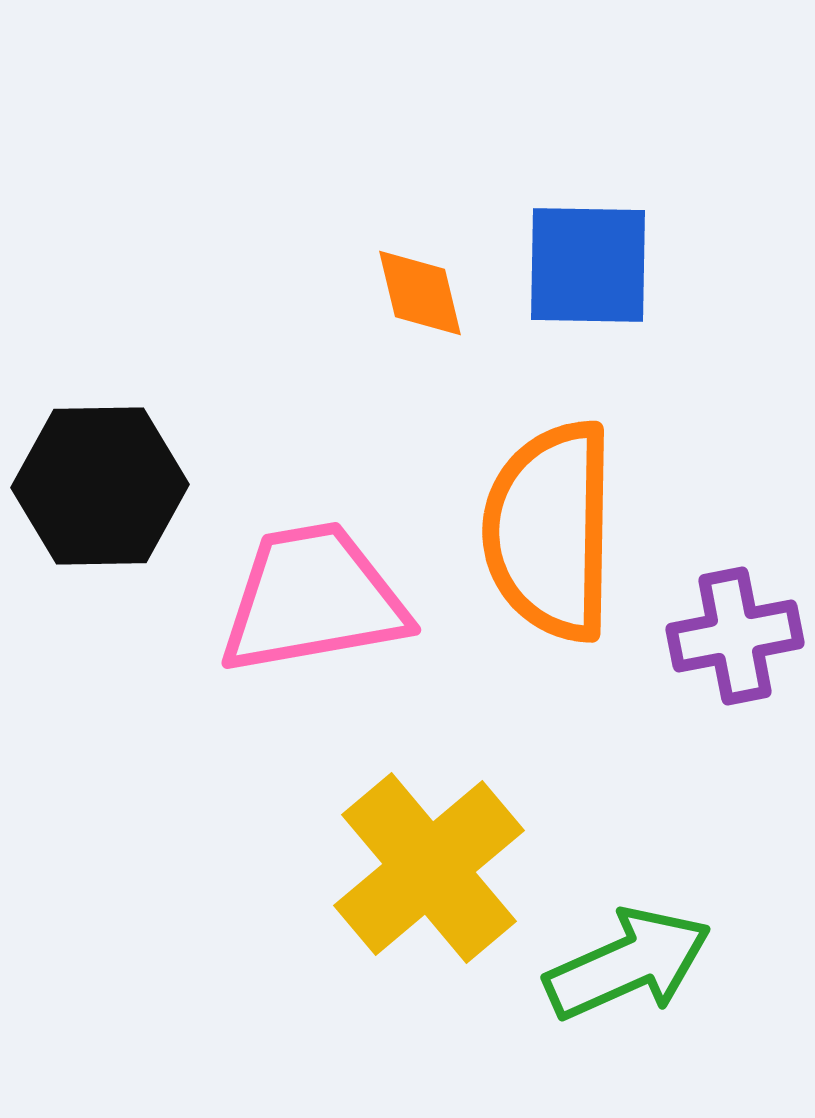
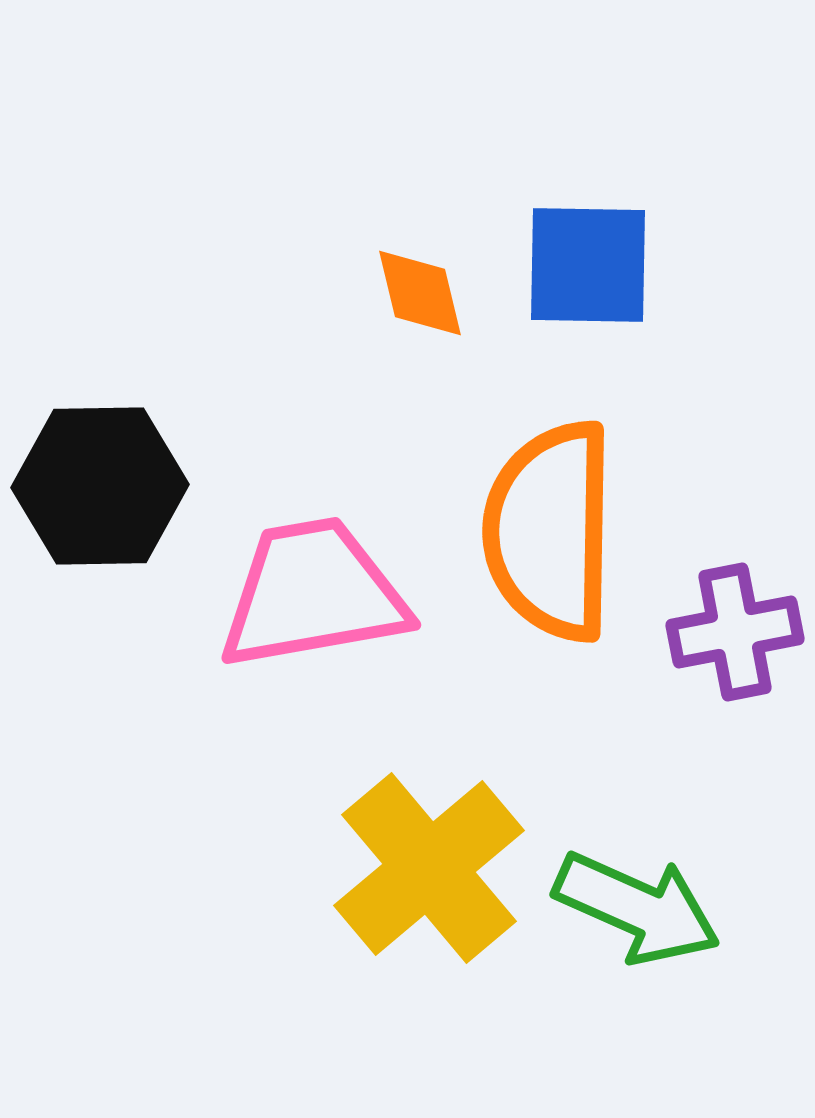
pink trapezoid: moved 5 px up
purple cross: moved 4 px up
green arrow: moved 9 px right, 56 px up; rotated 48 degrees clockwise
